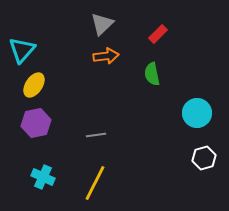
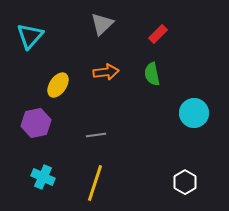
cyan triangle: moved 8 px right, 14 px up
orange arrow: moved 16 px down
yellow ellipse: moved 24 px right
cyan circle: moved 3 px left
white hexagon: moved 19 px left, 24 px down; rotated 15 degrees counterclockwise
yellow line: rotated 9 degrees counterclockwise
